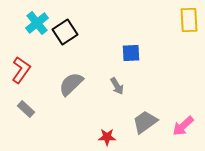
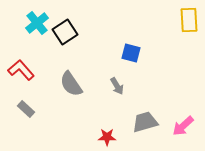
blue square: rotated 18 degrees clockwise
red L-shape: rotated 76 degrees counterclockwise
gray semicircle: rotated 80 degrees counterclockwise
gray trapezoid: rotated 20 degrees clockwise
